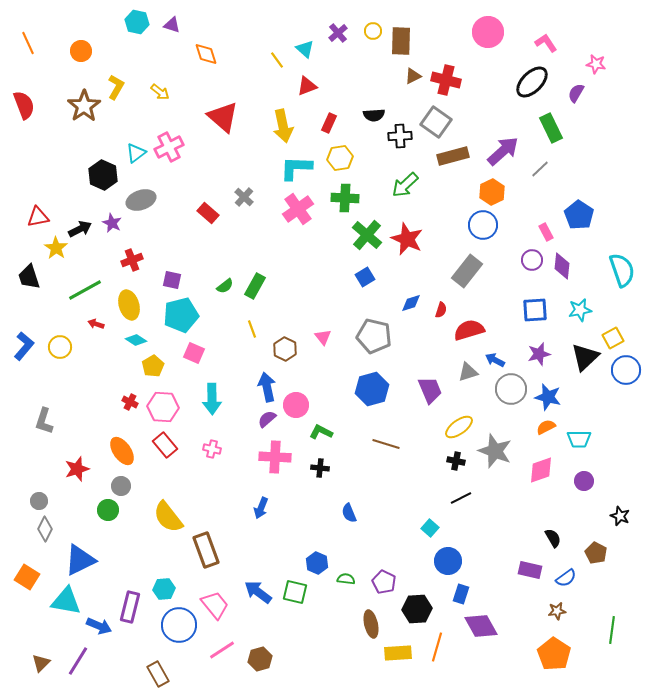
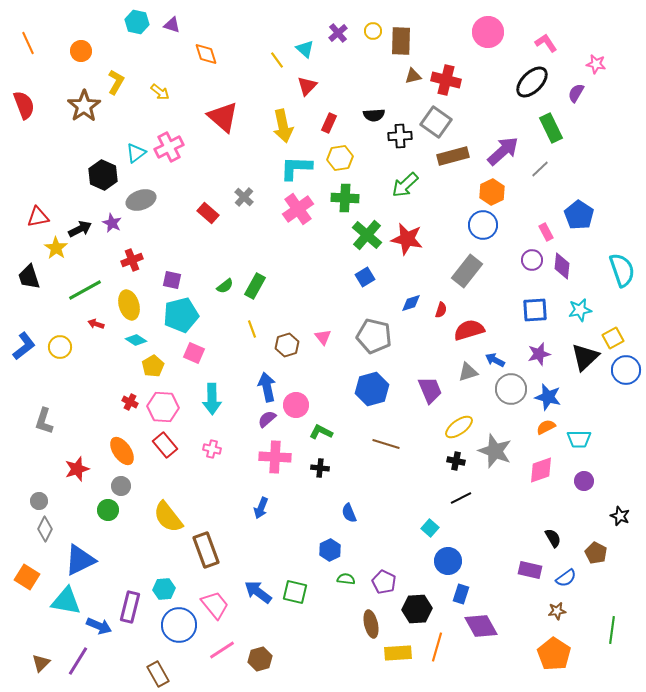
brown triangle at (413, 76): rotated 12 degrees clockwise
red triangle at (307, 86): rotated 25 degrees counterclockwise
yellow L-shape at (116, 87): moved 5 px up
red star at (407, 239): rotated 12 degrees counterclockwise
blue L-shape at (24, 346): rotated 12 degrees clockwise
brown hexagon at (285, 349): moved 2 px right, 4 px up; rotated 15 degrees clockwise
blue hexagon at (317, 563): moved 13 px right, 13 px up; rotated 10 degrees clockwise
